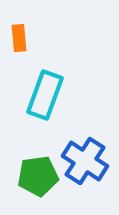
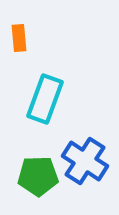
cyan rectangle: moved 4 px down
green pentagon: rotated 6 degrees clockwise
